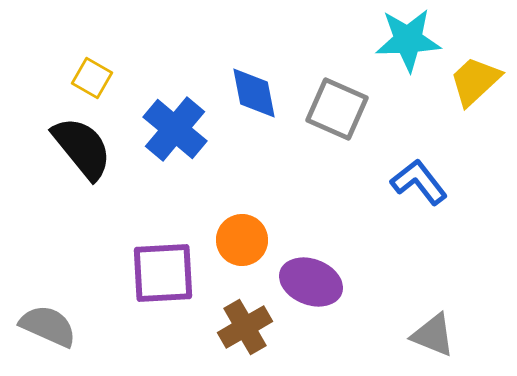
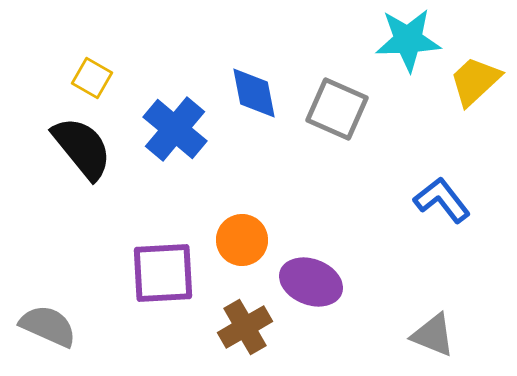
blue L-shape: moved 23 px right, 18 px down
